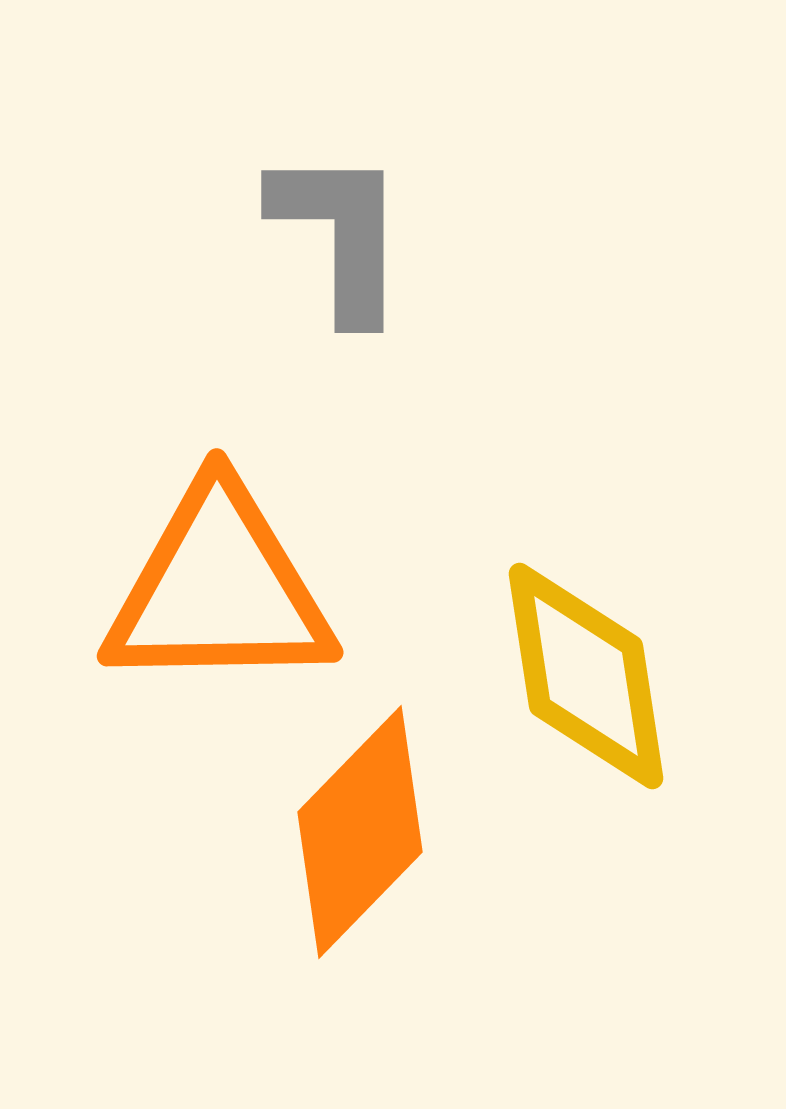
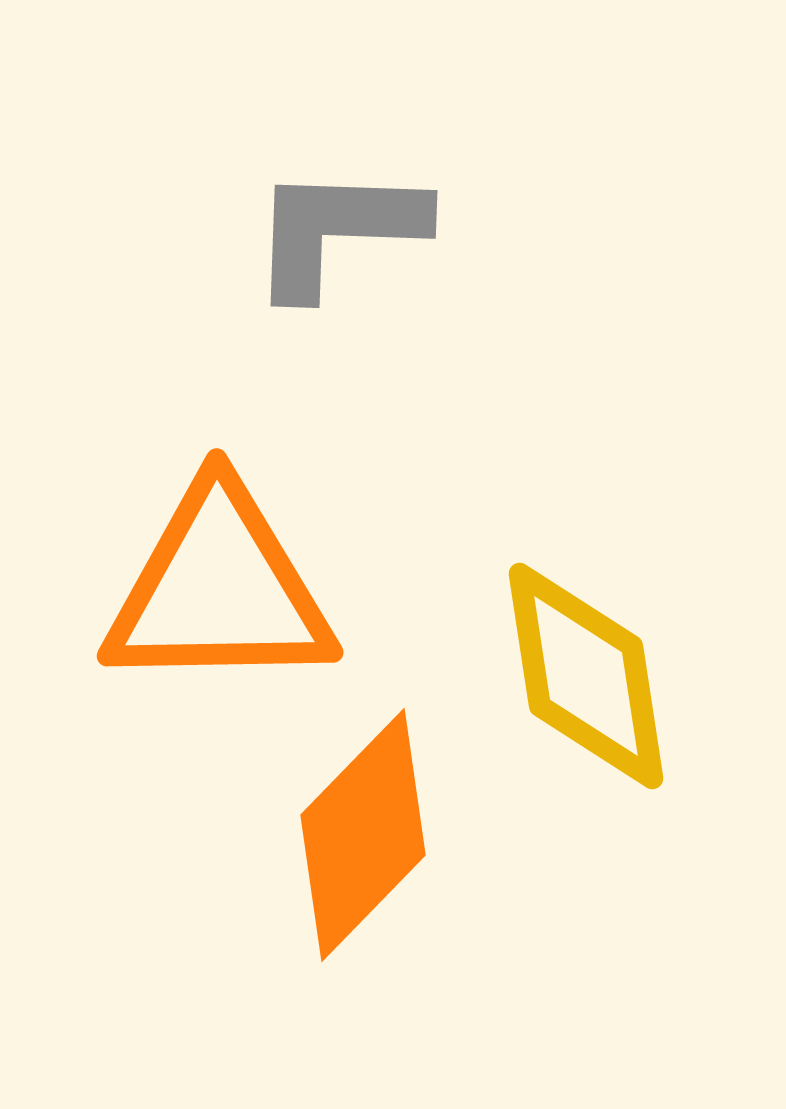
gray L-shape: moved 3 px left, 4 px up; rotated 88 degrees counterclockwise
orange diamond: moved 3 px right, 3 px down
